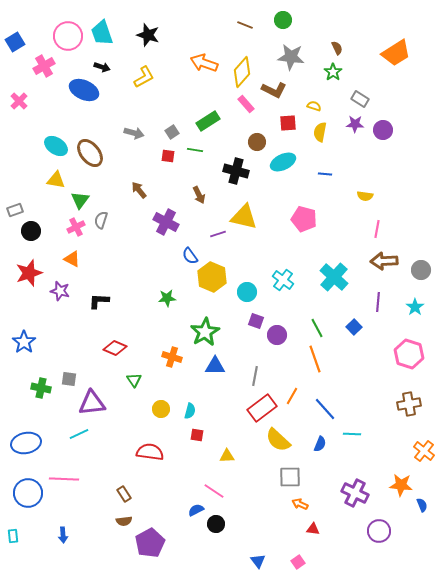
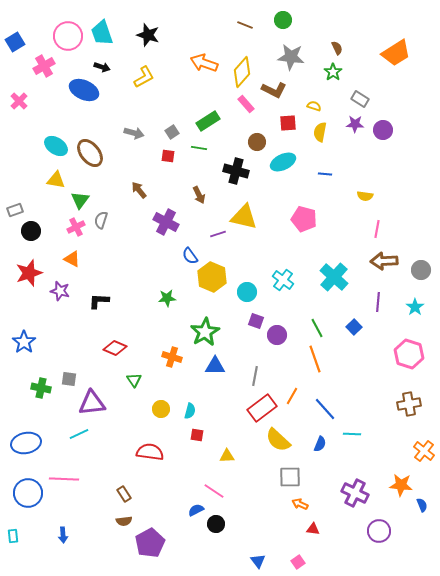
green line at (195, 150): moved 4 px right, 2 px up
